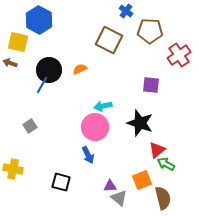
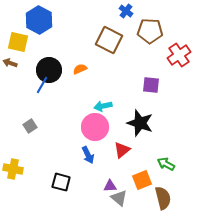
red triangle: moved 35 px left
